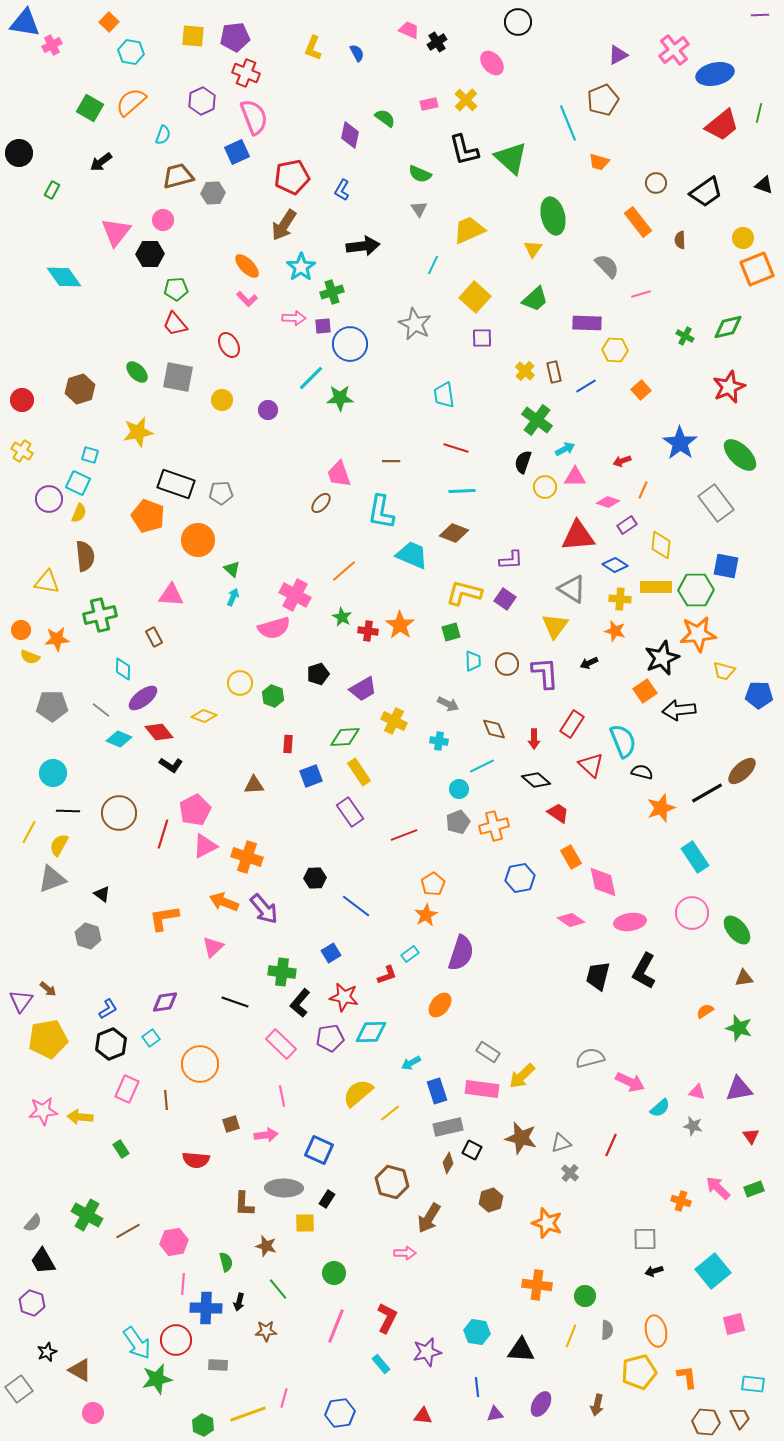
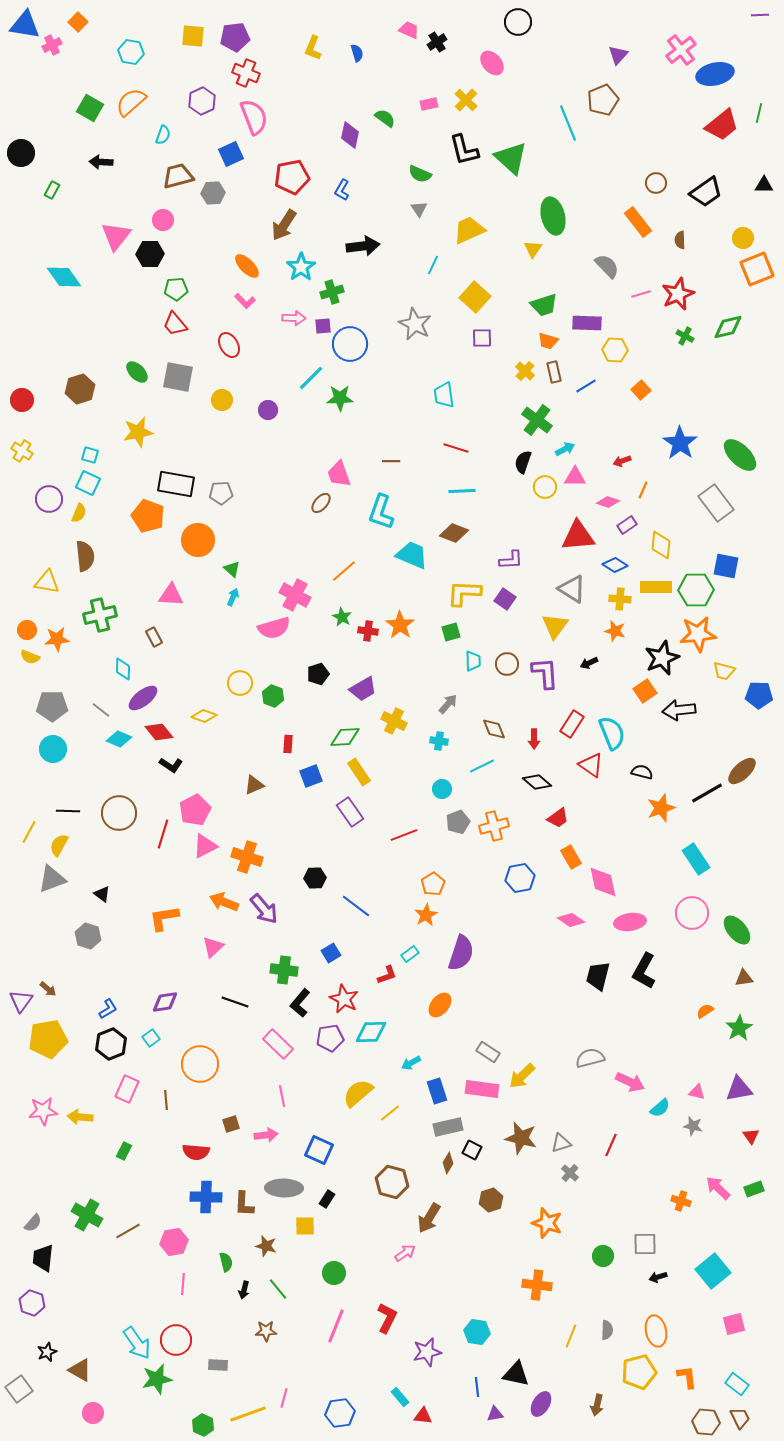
orange square at (109, 22): moved 31 px left
blue triangle at (25, 23): moved 2 px down
pink cross at (674, 50): moved 7 px right
blue semicircle at (357, 53): rotated 12 degrees clockwise
purple triangle at (618, 55): rotated 20 degrees counterclockwise
blue square at (237, 152): moved 6 px left, 2 px down
black circle at (19, 153): moved 2 px right
black arrow at (101, 162): rotated 40 degrees clockwise
orange trapezoid at (599, 162): moved 51 px left, 179 px down
black triangle at (764, 185): rotated 18 degrees counterclockwise
pink triangle at (116, 232): moved 4 px down
pink L-shape at (247, 299): moved 2 px left, 2 px down
green trapezoid at (535, 299): moved 9 px right, 6 px down; rotated 24 degrees clockwise
red star at (729, 387): moved 51 px left, 93 px up
cyan square at (78, 483): moved 10 px right
black rectangle at (176, 484): rotated 9 degrees counterclockwise
cyan L-shape at (381, 512): rotated 9 degrees clockwise
yellow L-shape at (464, 593): rotated 12 degrees counterclockwise
orange circle at (21, 630): moved 6 px right
gray arrow at (448, 704): rotated 75 degrees counterclockwise
cyan semicircle at (623, 741): moved 11 px left, 8 px up
red triangle at (591, 765): rotated 8 degrees counterclockwise
cyan circle at (53, 773): moved 24 px up
black diamond at (536, 780): moved 1 px right, 2 px down
brown triangle at (254, 785): rotated 20 degrees counterclockwise
cyan circle at (459, 789): moved 17 px left
red trapezoid at (558, 813): moved 5 px down; rotated 110 degrees clockwise
cyan rectangle at (695, 857): moved 1 px right, 2 px down
green cross at (282, 972): moved 2 px right, 2 px up
red star at (344, 997): moved 2 px down; rotated 16 degrees clockwise
green star at (739, 1028): rotated 24 degrees clockwise
pink rectangle at (281, 1044): moved 3 px left
green rectangle at (121, 1149): moved 3 px right, 2 px down; rotated 60 degrees clockwise
red semicircle at (196, 1160): moved 8 px up
yellow square at (305, 1223): moved 3 px down
gray square at (645, 1239): moved 5 px down
pink arrow at (405, 1253): rotated 35 degrees counterclockwise
black trapezoid at (43, 1261): moved 3 px up; rotated 36 degrees clockwise
black arrow at (654, 1271): moved 4 px right, 6 px down
green circle at (585, 1296): moved 18 px right, 40 px up
black arrow at (239, 1302): moved 5 px right, 12 px up
blue cross at (206, 1308): moved 111 px up
black triangle at (521, 1350): moved 5 px left, 24 px down; rotated 8 degrees clockwise
cyan rectangle at (381, 1364): moved 19 px right, 33 px down
cyan rectangle at (753, 1384): moved 16 px left; rotated 30 degrees clockwise
